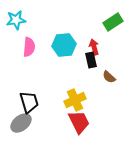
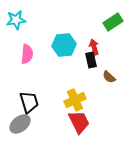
pink semicircle: moved 2 px left, 7 px down
gray ellipse: moved 1 px left, 1 px down
